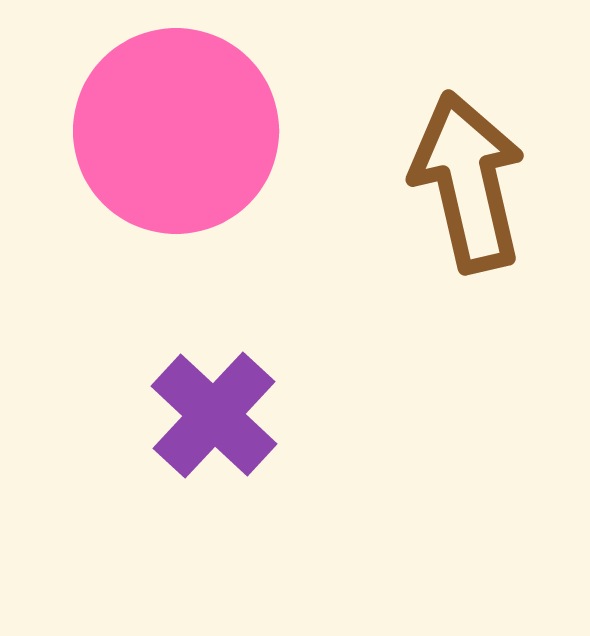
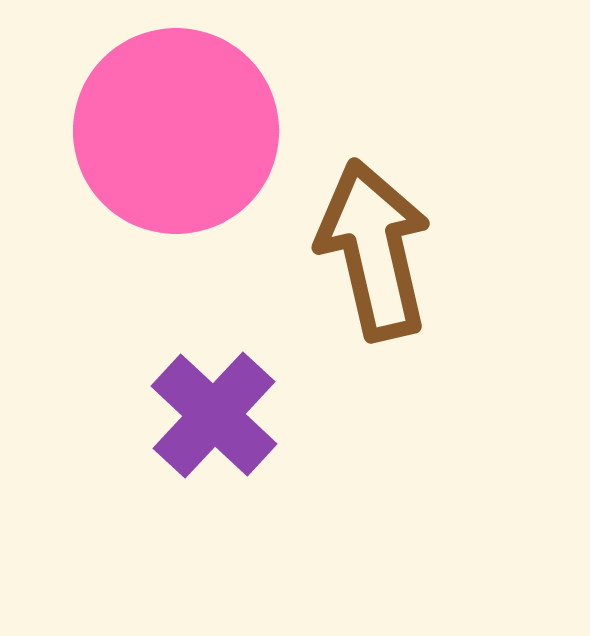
brown arrow: moved 94 px left, 68 px down
